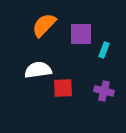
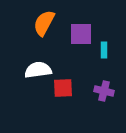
orange semicircle: moved 2 px up; rotated 16 degrees counterclockwise
cyan rectangle: rotated 21 degrees counterclockwise
